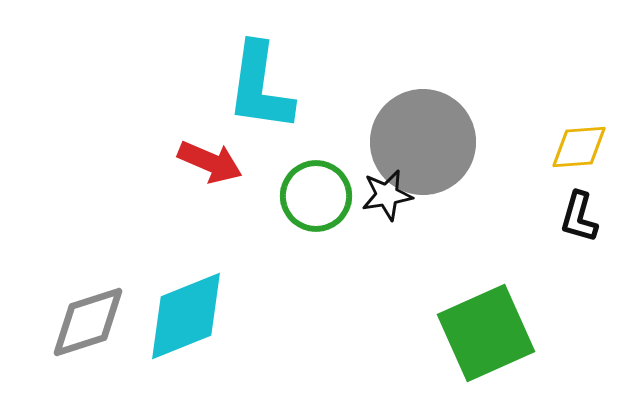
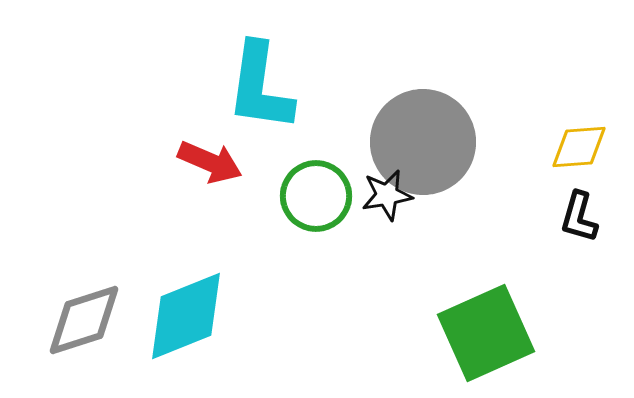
gray diamond: moved 4 px left, 2 px up
